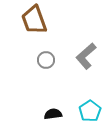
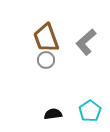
brown trapezoid: moved 12 px right, 18 px down
gray L-shape: moved 14 px up
